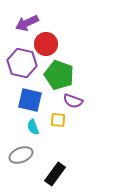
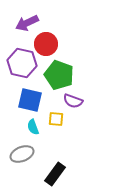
yellow square: moved 2 px left, 1 px up
gray ellipse: moved 1 px right, 1 px up
